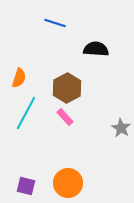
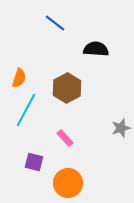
blue line: rotated 20 degrees clockwise
cyan line: moved 3 px up
pink rectangle: moved 21 px down
gray star: rotated 24 degrees clockwise
purple square: moved 8 px right, 24 px up
